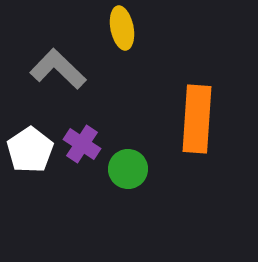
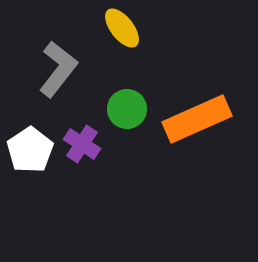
yellow ellipse: rotated 27 degrees counterclockwise
gray L-shape: rotated 84 degrees clockwise
orange rectangle: rotated 62 degrees clockwise
green circle: moved 1 px left, 60 px up
